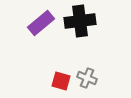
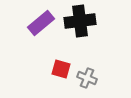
red square: moved 12 px up
